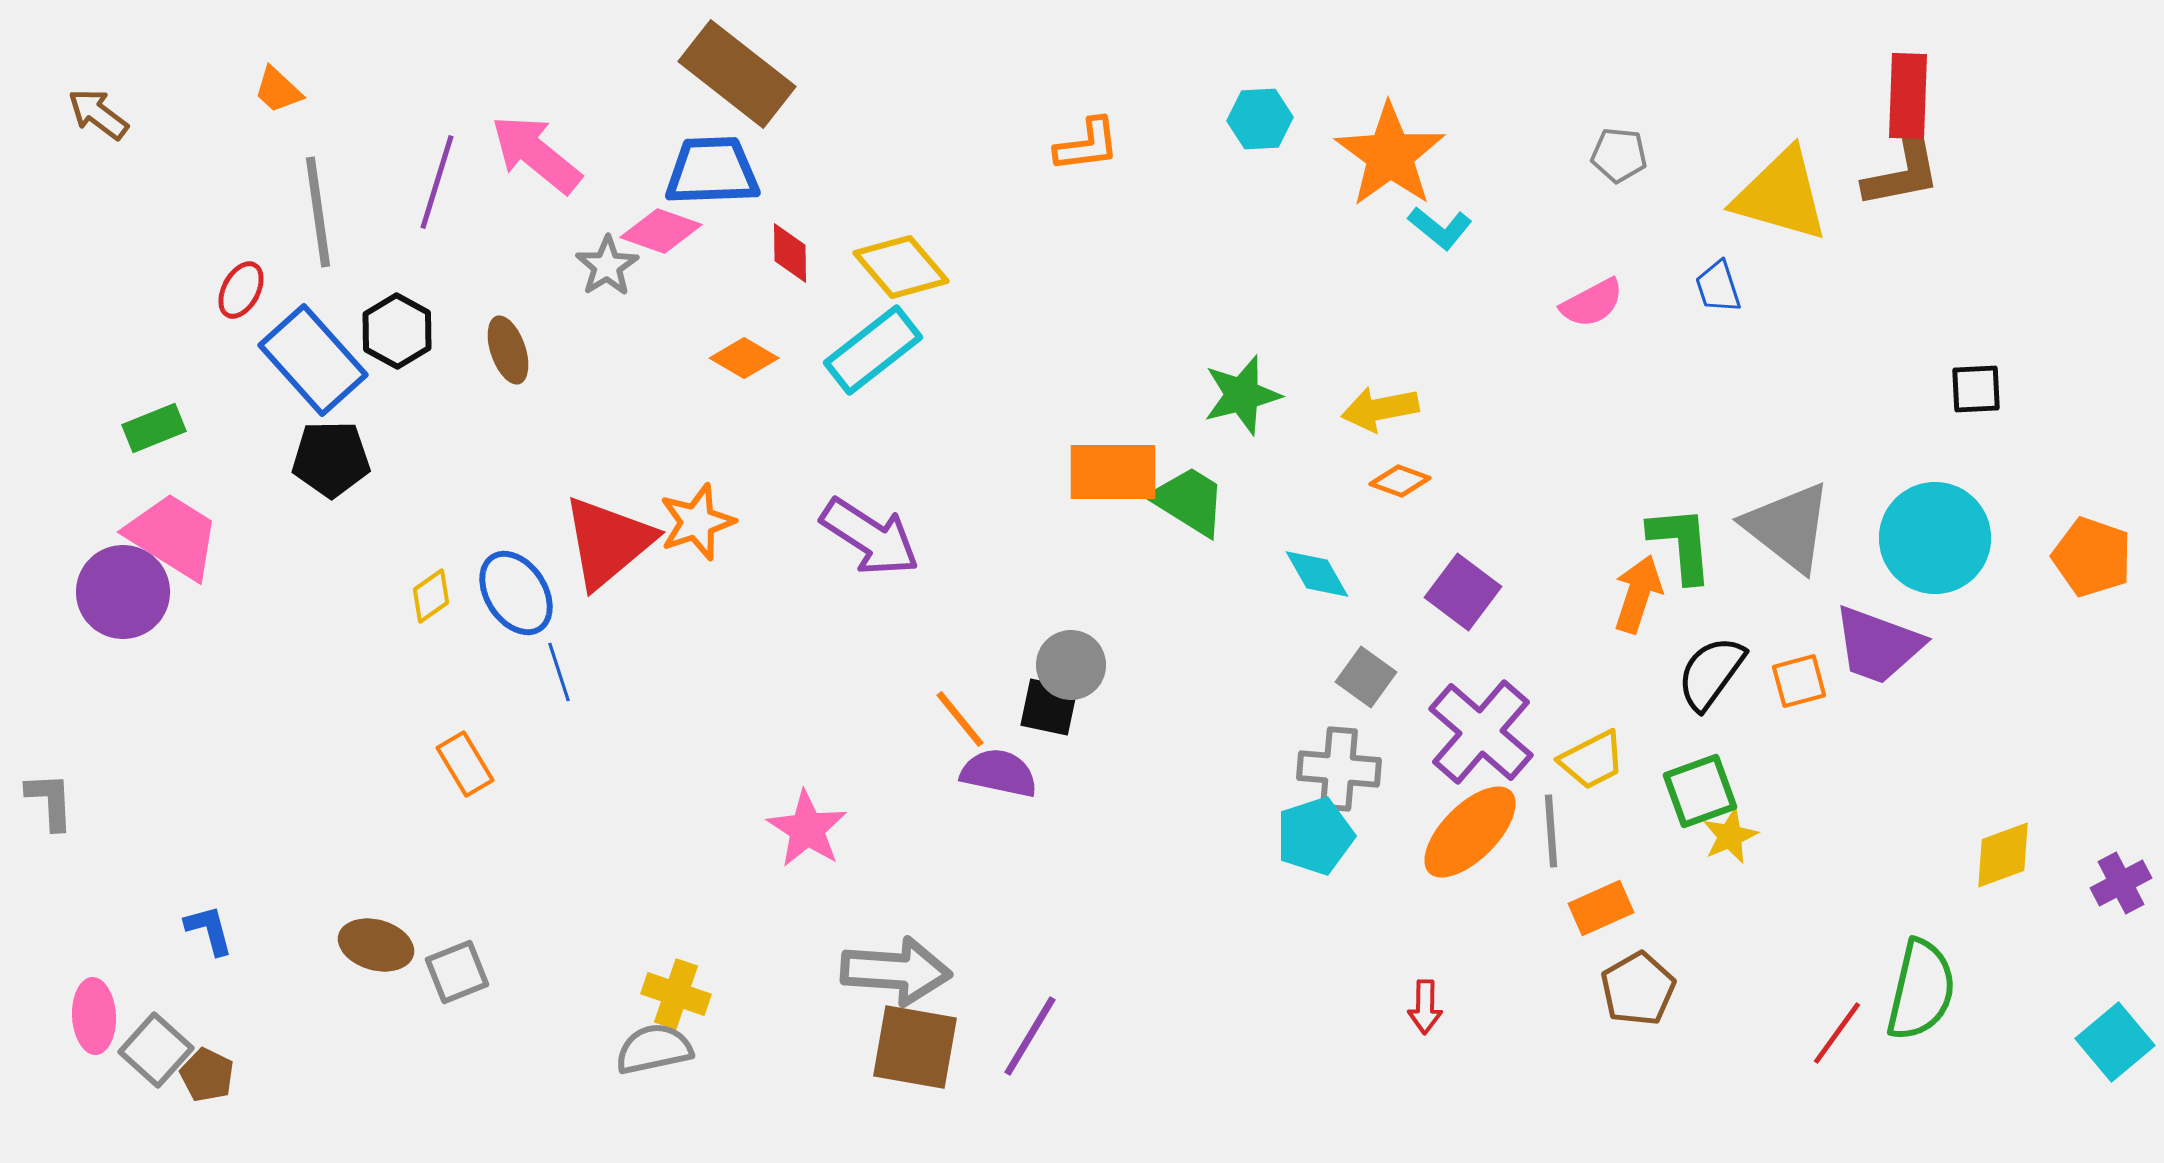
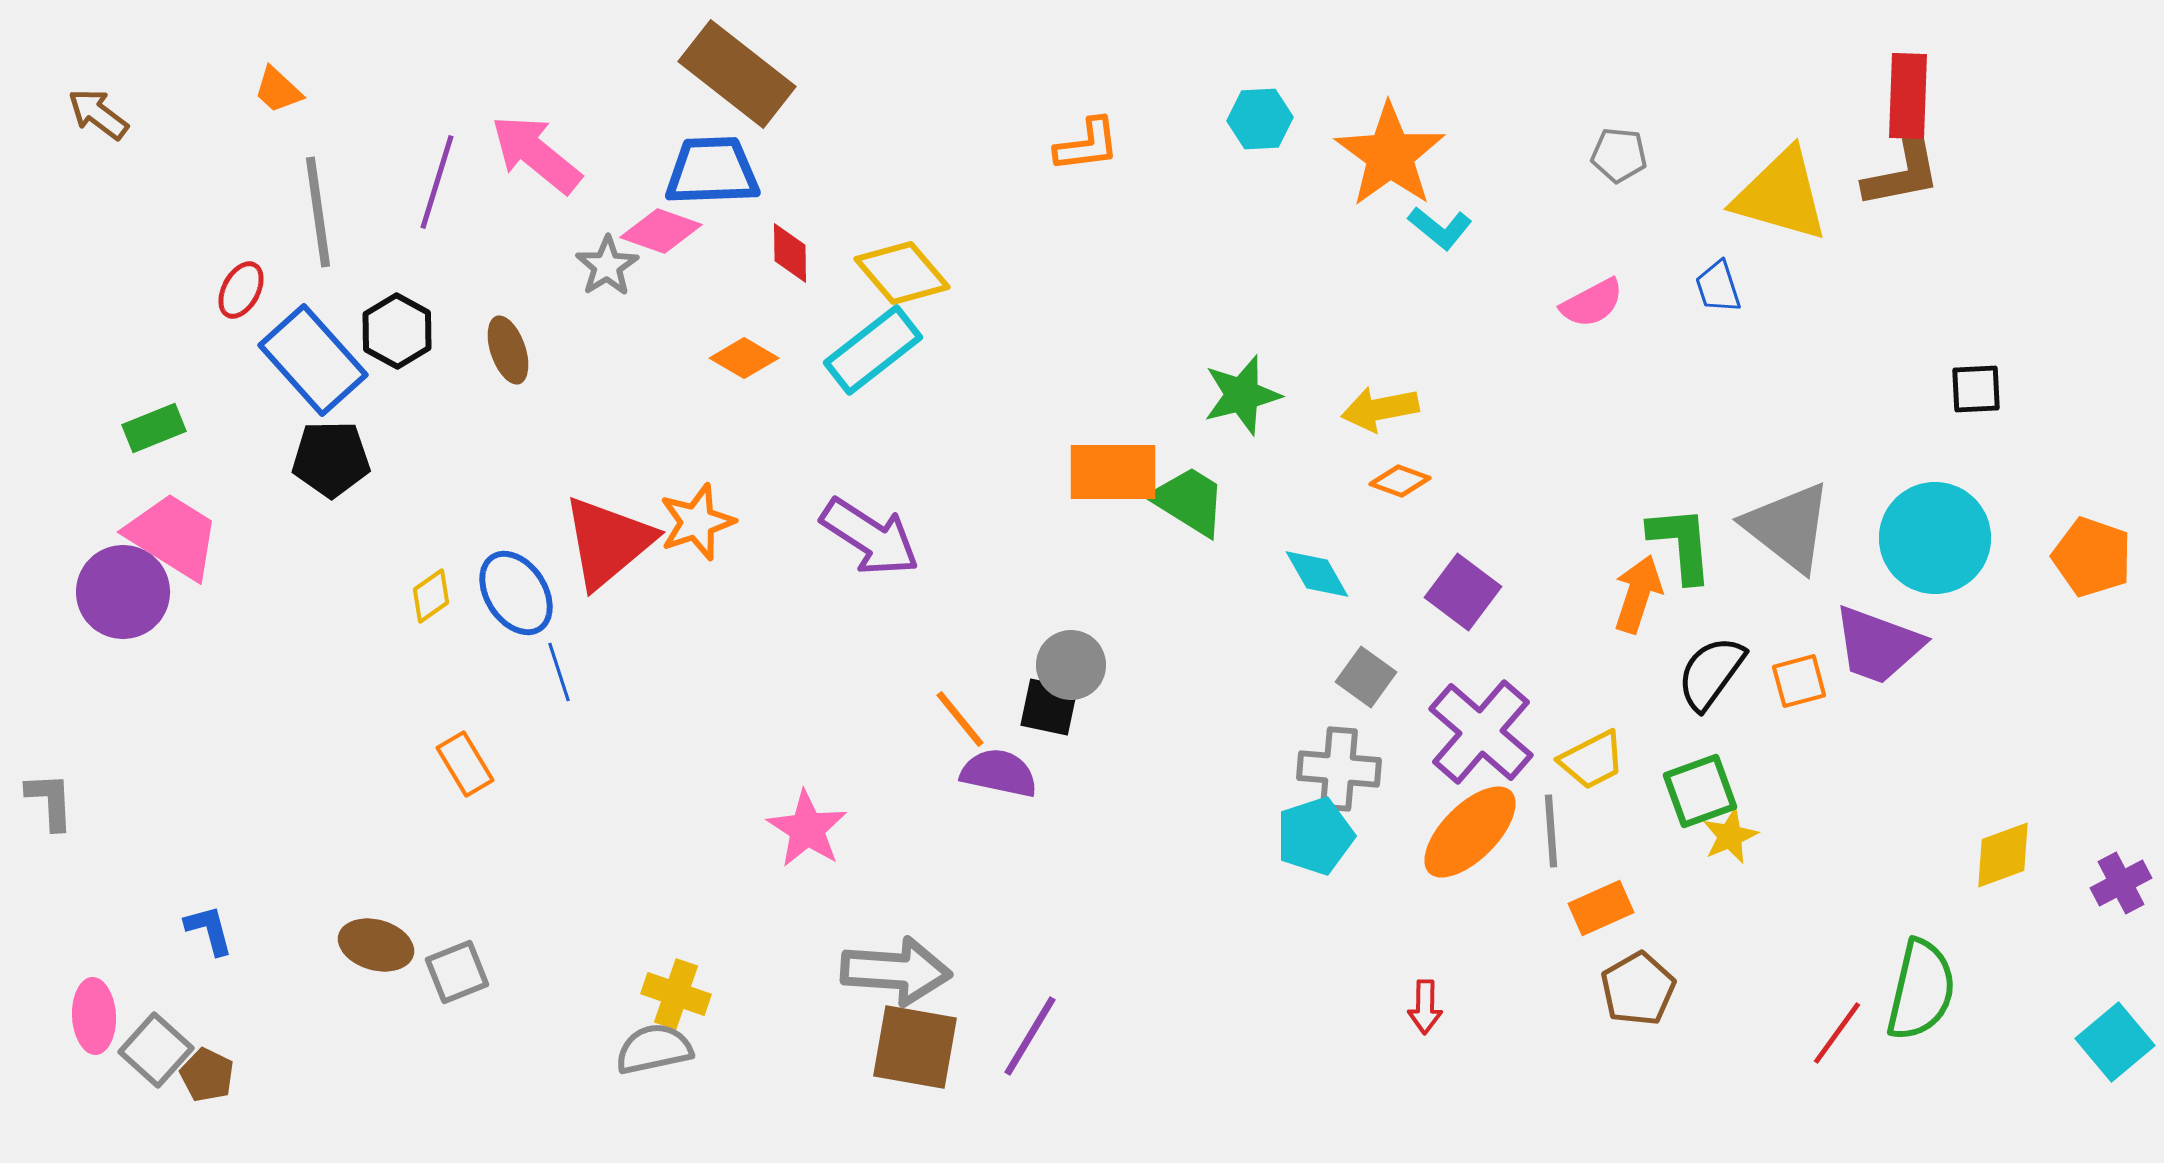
yellow diamond at (901, 267): moved 1 px right, 6 px down
